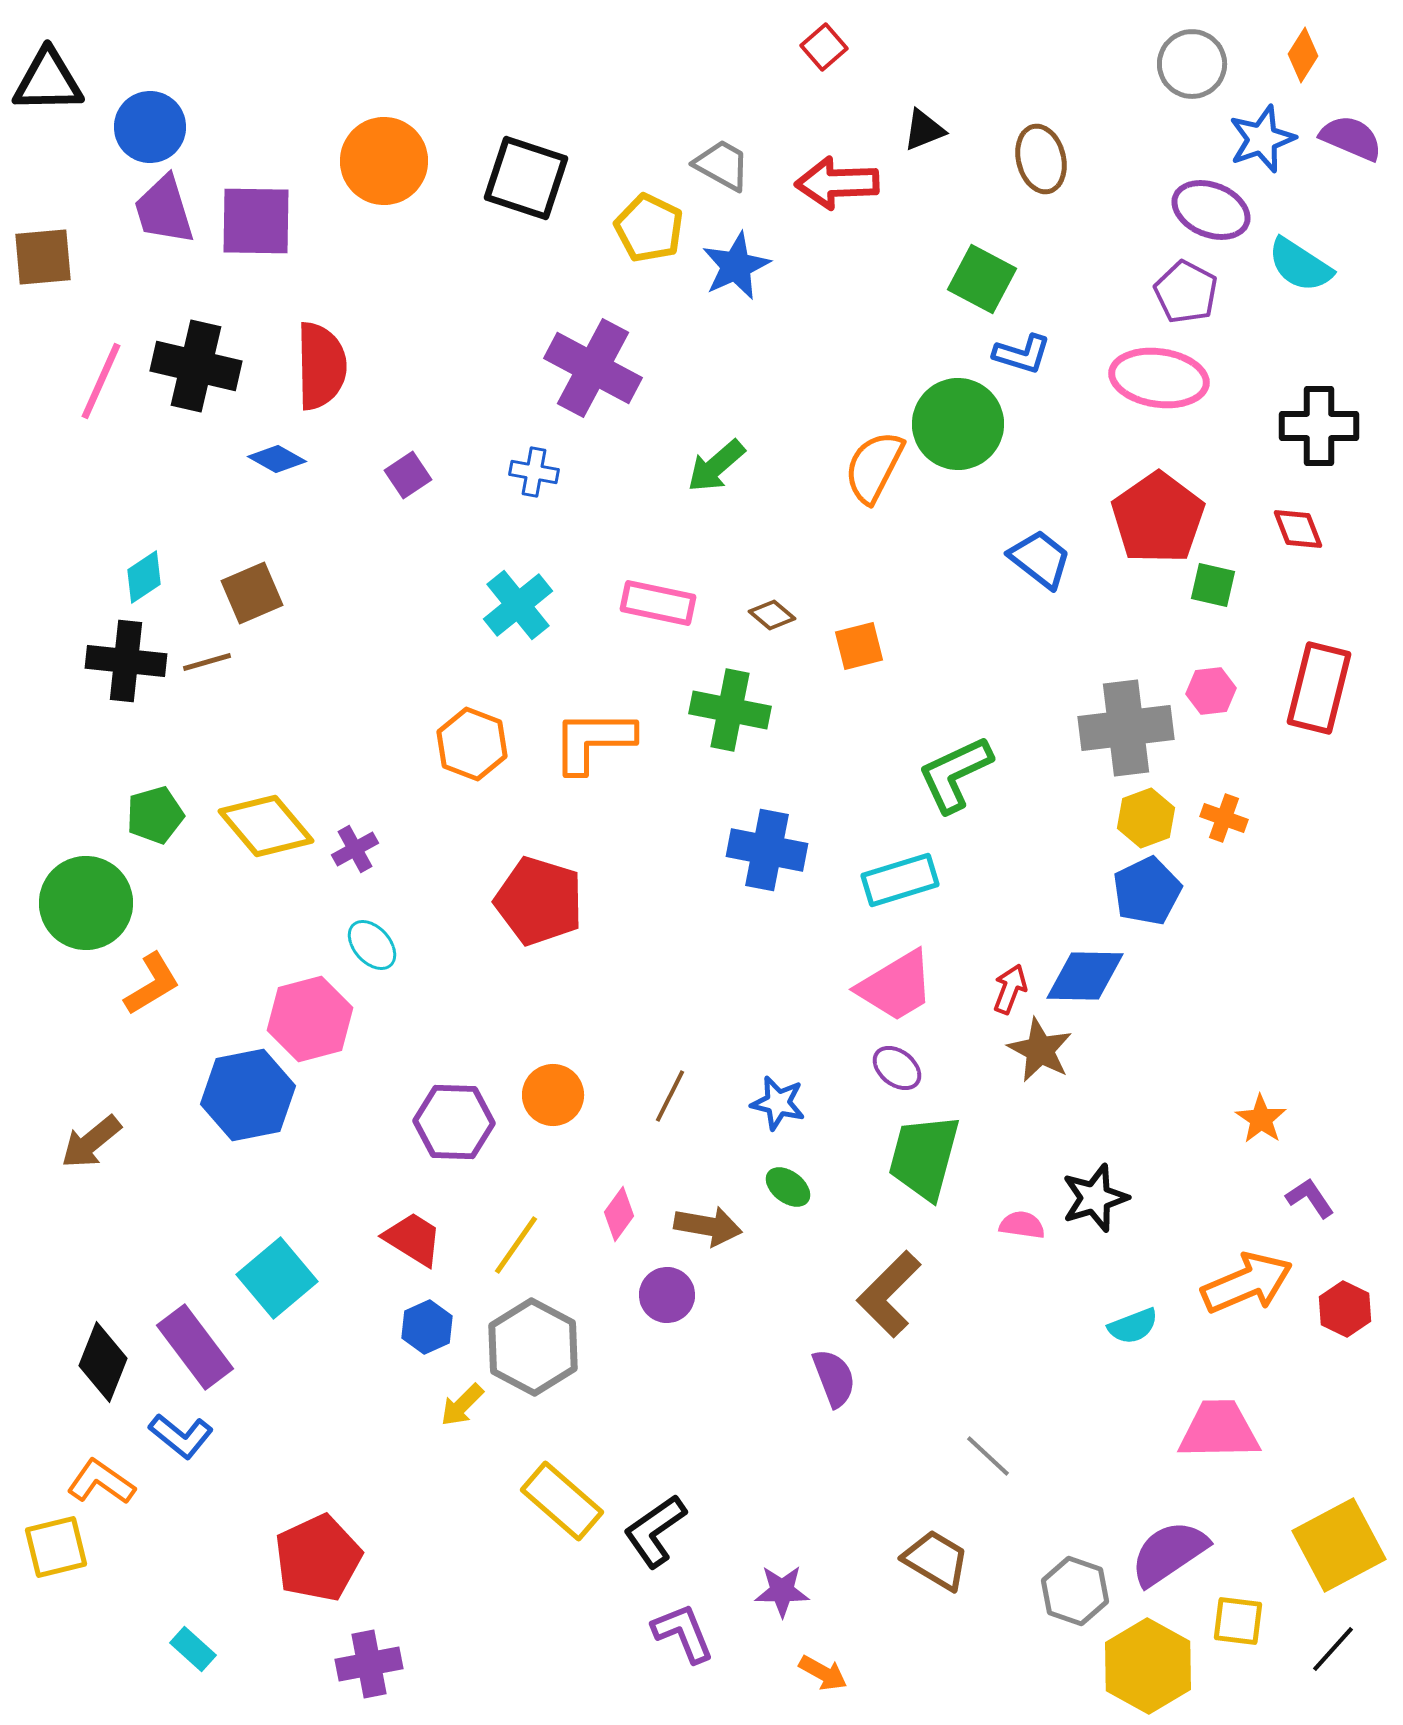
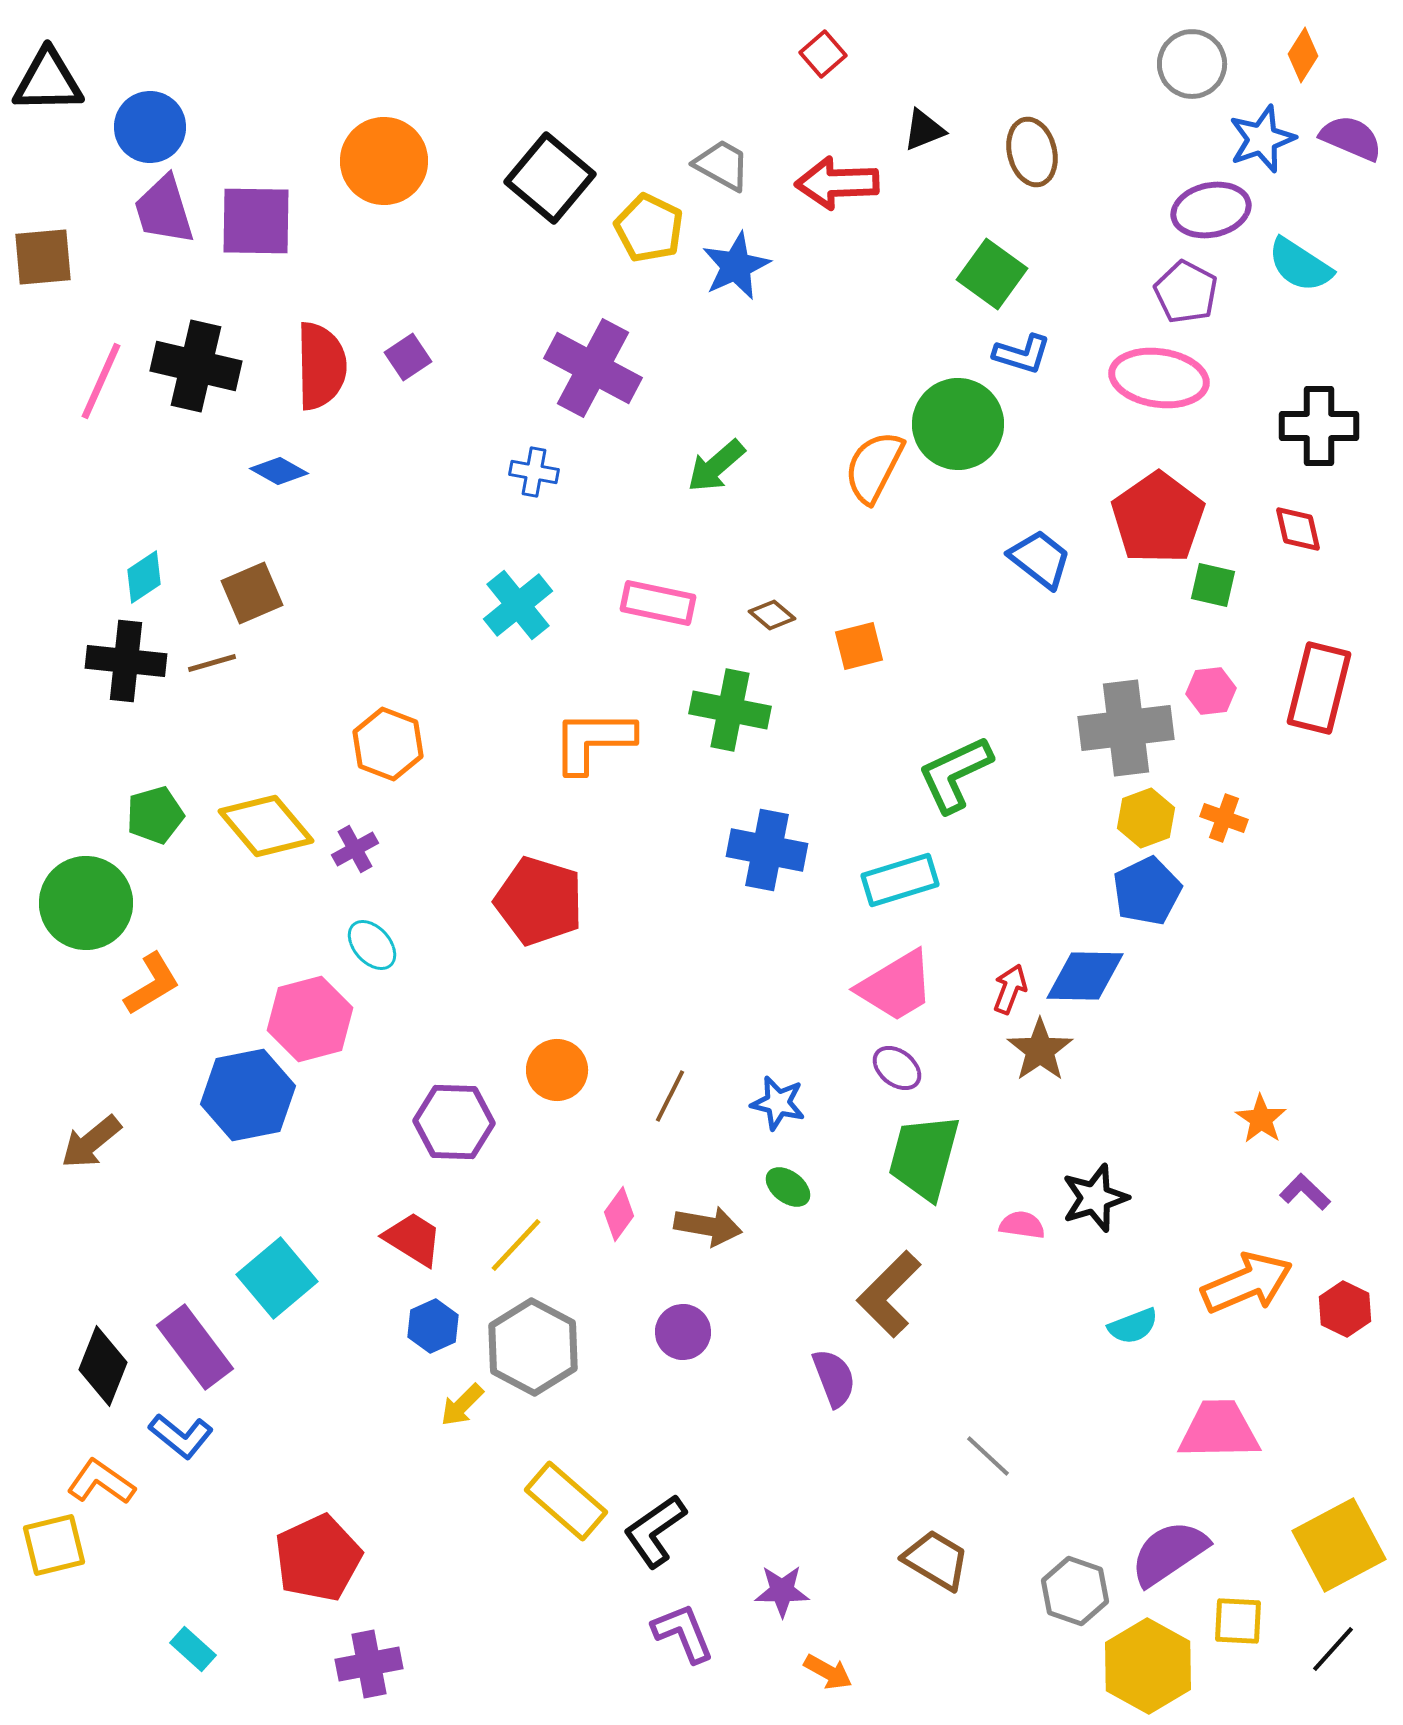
red square at (824, 47): moved 1 px left, 7 px down
brown ellipse at (1041, 159): moved 9 px left, 7 px up
black square at (526, 178): moved 24 px right; rotated 22 degrees clockwise
purple ellipse at (1211, 210): rotated 34 degrees counterclockwise
green square at (982, 279): moved 10 px right, 5 px up; rotated 8 degrees clockwise
blue diamond at (277, 459): moved 2 px right, 12 px down
purple square at (408, 475): moved 118 px up
red diamond at (1298, 529): rotated 8 degrees clockwise
brown line at (207, 662): moved 5 px right, 1 px down
orange hexagon at (472, 744): moved 84 px left
brown star at (1040, 1050): rotated 10 degrees clockwise
orange circle at (553, 1095): moved 4 px right, 25 px up
purple L-shape at (1310, 1198): moved 5 px left, 6 px up; rotated 12 degrees counterclockwise
yellow line at (516, 1245): rotated 8 degrees clockwise
purple circle at (667, 1295): moved 16 px right, 37 px down
blue hexagon at (427, 1327): moved 6 px right, 1 px up
black diamond at (103, 1362): moved 4 px down
yellow rectangle at (562, 1501): moved 4 px right
yellow square at (56, 1547): moved 2 px left, 2 px up
yellow square at (1238, 1621): rotated 4 degrees counterclockwise
orange arrow at (823, 1673): moved 5 px right, 1 px up
